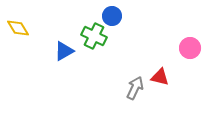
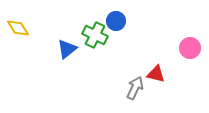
blue circle: moved 4 px right, 5 px down
green cross: moved 1 px right, 1 px up
blue triangle: moved 3 px right, 2 px up; rotated 10 degrees counterclockwise
red triangle: moved 4 px left, 3 px up
